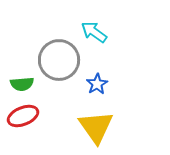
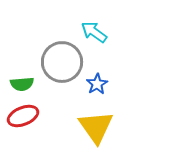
gray circle: moved 3 px right, 2 px down
